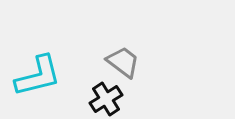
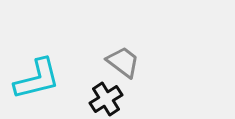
cyan L-shape: moved 1 px left, 3 px down
